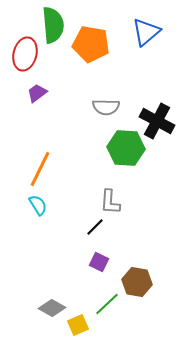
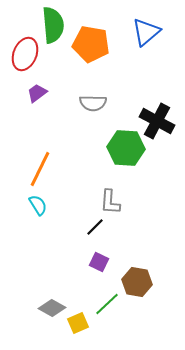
red ellipse: rotated 8 degrees clockwise
gray semicircle: moved 13 px left, 4 px up
yellow square: moved 2 px up
